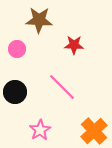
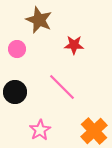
brown star: rotated 20 degrees clockwise
